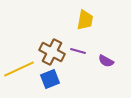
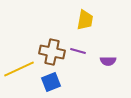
brown cross: rotated 15 degrees counterclockwise
purple semicircle: moved 2 px right; rotated 28 degrees counterclockwise
blue square: moved 1 px right, 3 px down
